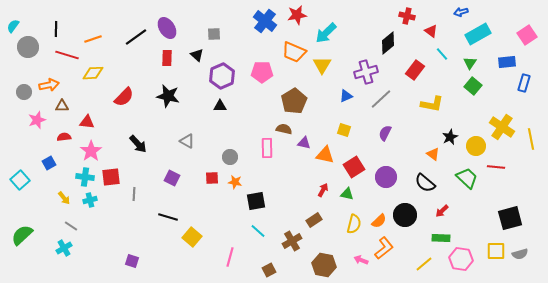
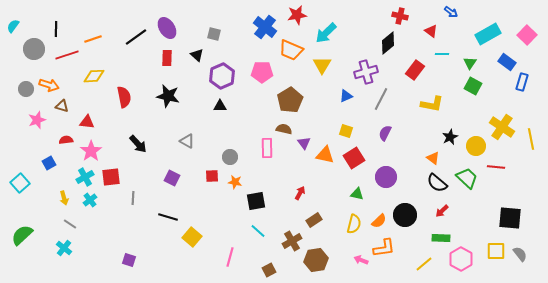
blue arrow at (461, 12): moved 10 px left; rotated 128 degrees counterclockwise
red cross at (407, 16): moved 7 px left
blue cross at (265, 21): moved 6 px down
gray square at (214, 34): rotated 16 degrees clockwise
cyan rectangle at (478, 34): moved 10 px right
pink square at (527, 35): rotated 12 degrees counterclockwise
gray circle at (28, 47): moved 6 px right, 2 px down
orange trapezoid at (294, 52): moved 3 px left, 2 px up
cyan line at (442, 54): rotated 48 degrees counterclockwise
red line at (67, 55): rotated 35 degrees counterclockwise
blue rectangle at (507, 62): rotated 42 degrees clockwise
yellow diamond at (93, 73): moved 1 px right, 3 px down
blue rectangle at (524, 83): moved 2 px left, 1 px up
orange arrow at (49, 85): rotated 30 degrees clockwise
green square at (473, 86): rotated 12 degrees counterclockwise
gray circle at (24, 92): moved 2 px right, 3 px up
red semicircle at (124, 97): rotated 55 degrees counterclockwise
gray line at (381, 99): rotated 20 degrees counterclockwise
brown pentagon at (294, 101): moved 4 px left, 1 px up
brown triangle at (62, 106): rotated 16 degrees clockwise
yellow square at (344, 130): moved 2 px right, 1 px down
red semicircle at (64, 137): moved 2 px right, 3 px down
purple triangle at (304, 143): rotated 40 degrees clockwise
orange triangle at (433, 154): moved 4 px down
red square at (354, 167): moved 9 px up
cyan cross at (85, 177): rotated 36 degrees counterclockwise
red square at (212, 178): moved 2 px up
cyan square at (20, 180): moved 3 px down
black semicircle at (425, 183): moved 12 px right
red arrow at (323, 190): moved 23 px left, 3 px down
gray line at (134, 194): moved 1 px left, 4 px down
green triangle at (347, 194): moved 10 px right
yellow arrow at (64, 198): rotated 24 degrees clockwise
cyan cross at (90, 200): rotated 24 degrees counterclockwise
black square at (510, 218): rotated 20 degrees clockwise
gray line at (71, 226): moved 1 px left, 2 px up
cyan cross at (64, 248): rotated 21 degrees counterclockwise
orange L-shape at (384, 248): rotated 30 degrees clockwise
gray semicircle at (520, 254): rotated 112 degrees counterclockwise
pink hexagon at (461, 259): rotated 20 degrees clockwise
purple square at (132, 261): moved 3 px left, 1 px up
brown hexagon at (324, 265): moved 8 px left, 5 px up; rotated 20 degrees counterclockwise
